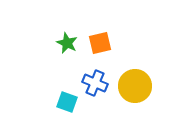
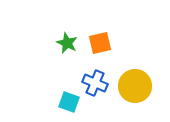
cyan square: moved 2 px right
